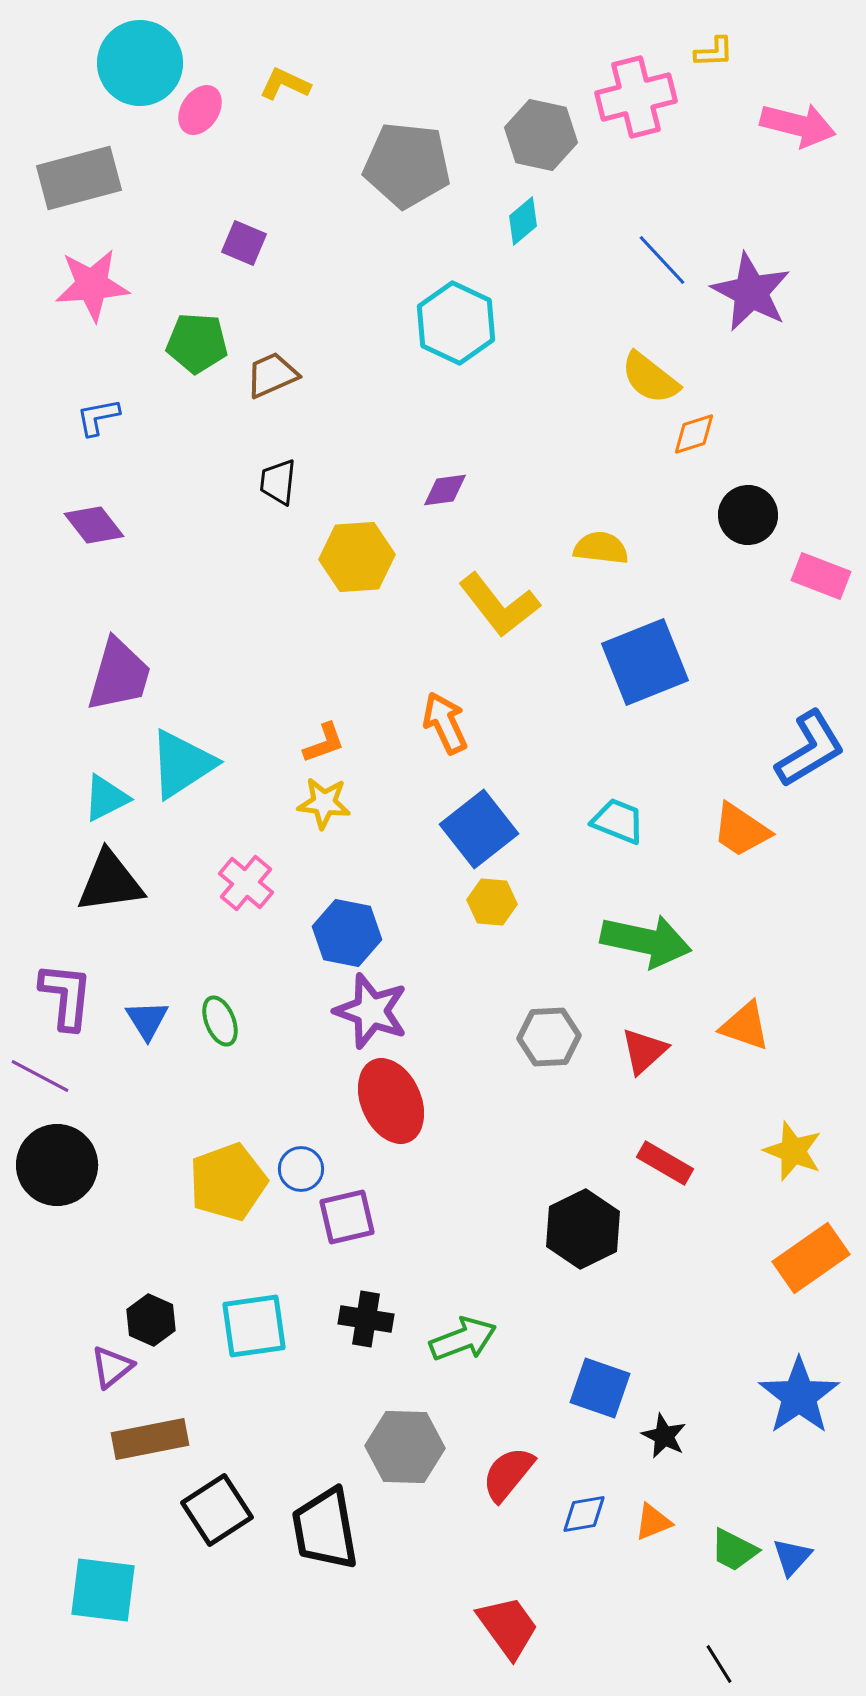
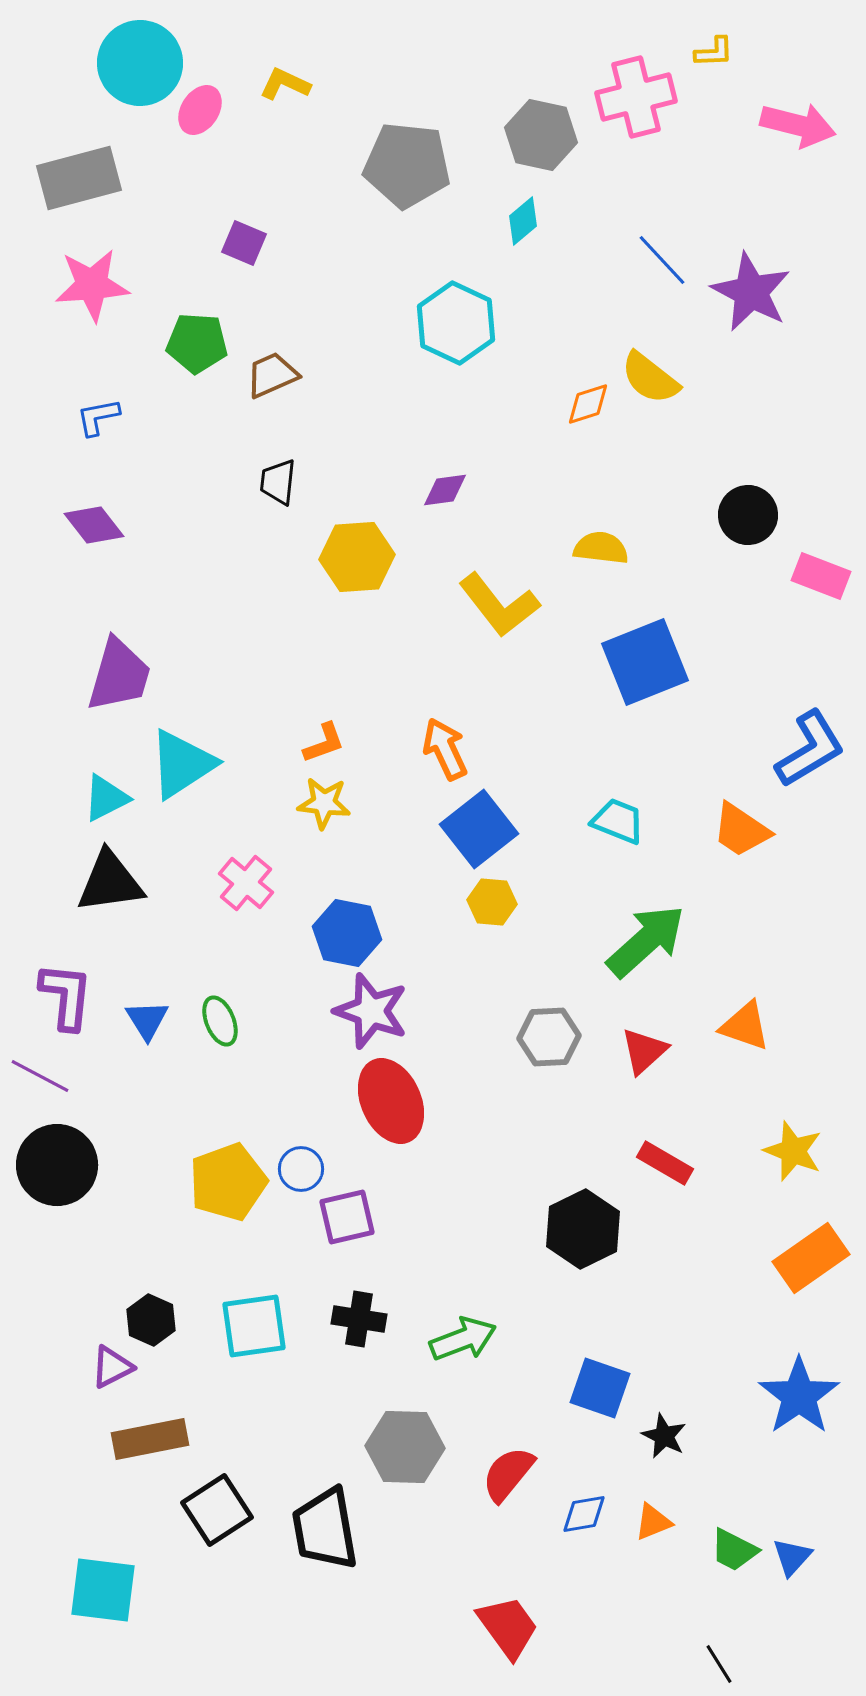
orange diamond at (694, 434): moved 106 px left, 30 px up
orange arrow at (445, 723): moved 26 px down
green arrow at (646, 941): rotated 54 degrees counterclockwise
black cross at (366, 1319): moved 7 px left
purple triangle at (112, 1367): rotated 12 degrees clockwise
